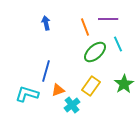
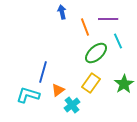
blue arrow: moved 16 px right, 11 px up
cyan line: moved 3 px up
green ellipse: moved 1 px right, 1 px down
blue line: moved 3 px left, 1 px down
yellow rectangle: moved 3 px up
orange triangle: rotated 16 degrees counterclockwise
cyan L-shape: moved 1 px right, 1 px down
